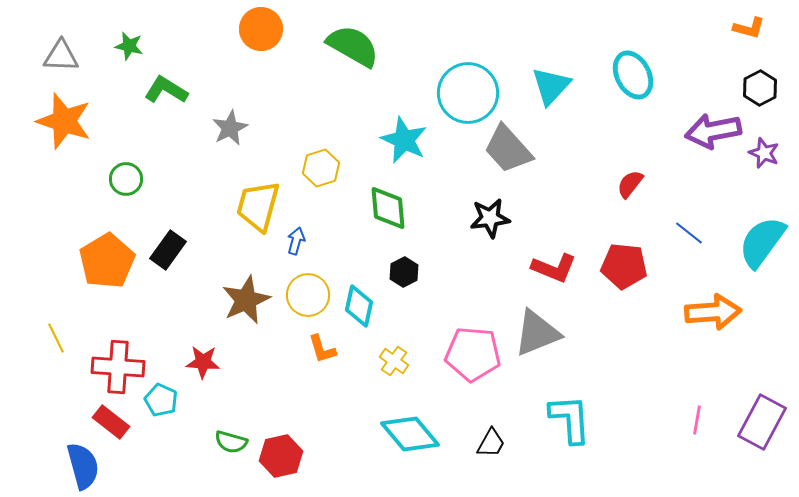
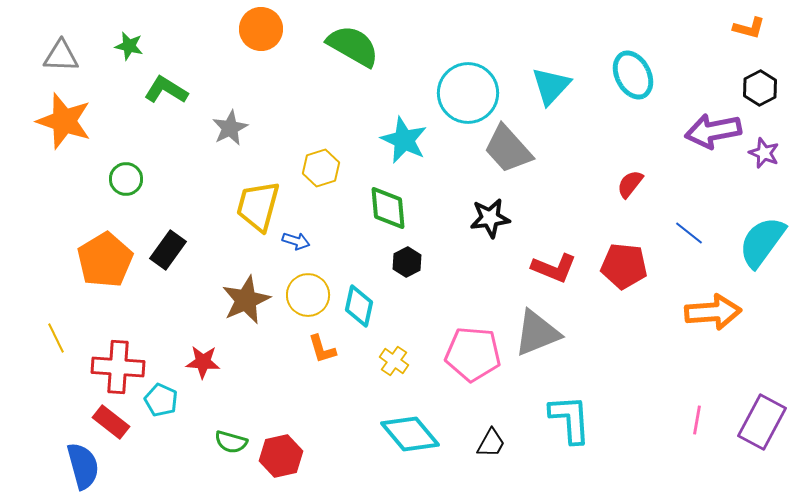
blue arrow at (296, 241): rotated 92 degrees clockwise
orange pentagon at (107, 261): moved 2 px left, 1 px up
black hexagon at (404, 272): moved 3 px right, 10 px up
